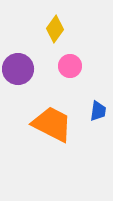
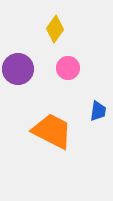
pink circle: moved 2 px left, 2 px down
orange trapezoid: moved 7 px down
